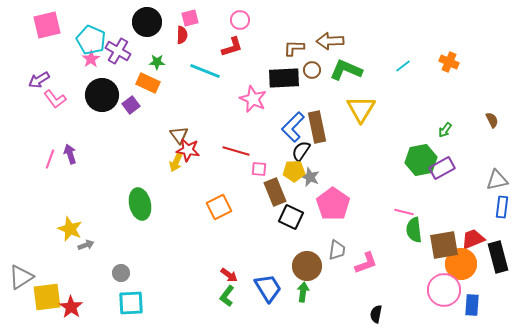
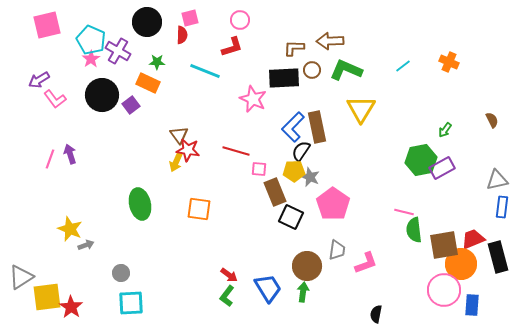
orange square at (219, 207): moved 20 px left, 2 px down; rotated 35 degrees clockwise
